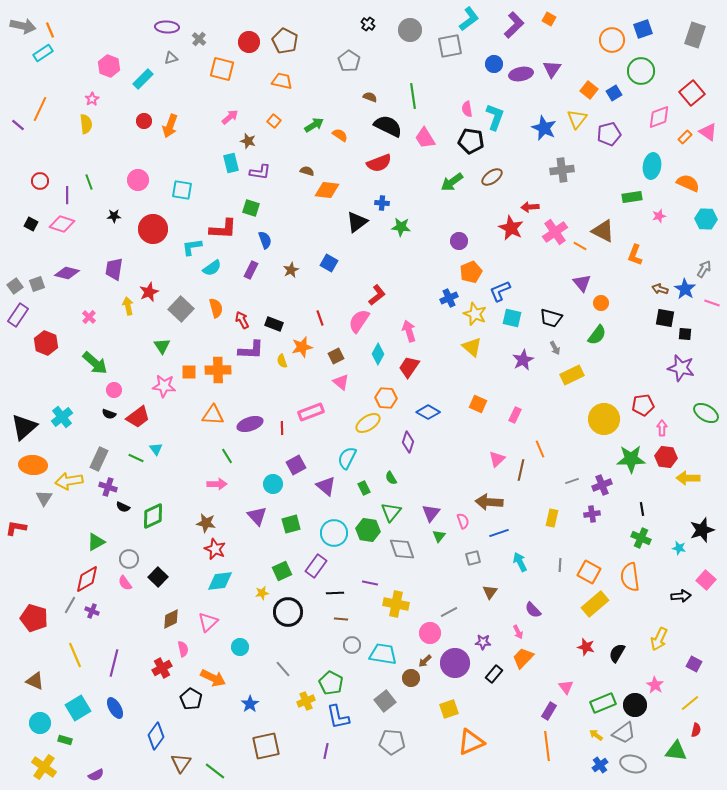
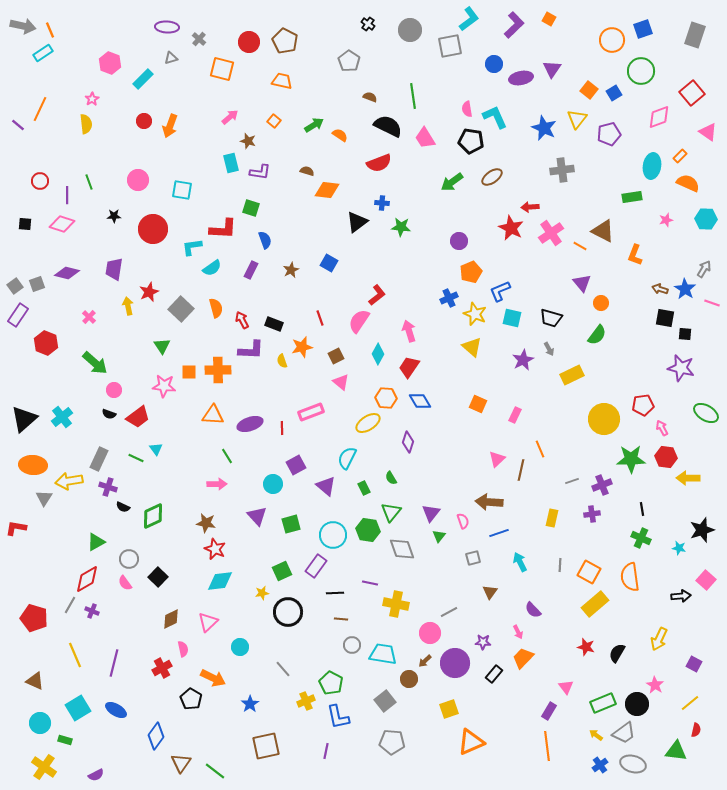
pink hexagon at (109, 66): moved 1 px right, 3 px up
purple ellipse at (521, 74): moved 4 px down
cyan L-shape at (495, 117): rotated 44 degrees counterclockwise
orange rectangle at (685, 137): moved 5 px left, 19 px down
pink star at (659, 216): moved 7 px right, 4 px down
black square at (31, 224): moved 6 px left; rotated 24 degrees counterclockwise
pink cross at (555, 232): moved 4 px left, 1 px down
gray arrow at (555, 348): moved 6 px left, 1 px down
blue diamond at (428, 412): moved 8 px left, 11 px up; rotated 30 degrees clockwise
black triangle at (24, 427): moved 8 px up
pink arrow at (662, 428): rotated 28 degrees counterclockwise
cyan circle at (334, 533): moved 1 px left, 2 px down
brown circle at (411, 678): moved 2 px left, 1 px down
black circle at (635, 705): moved 2 px right, 1 px up
blue ellipse at (115, 708): moved 1 px right, 2 px down; rotated 30 degrees counterclockwise
